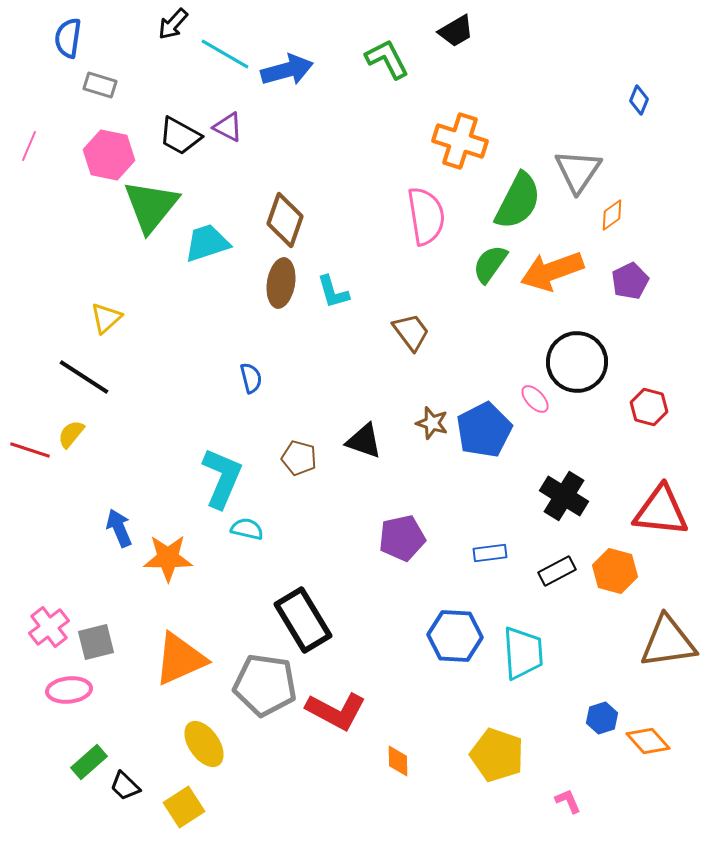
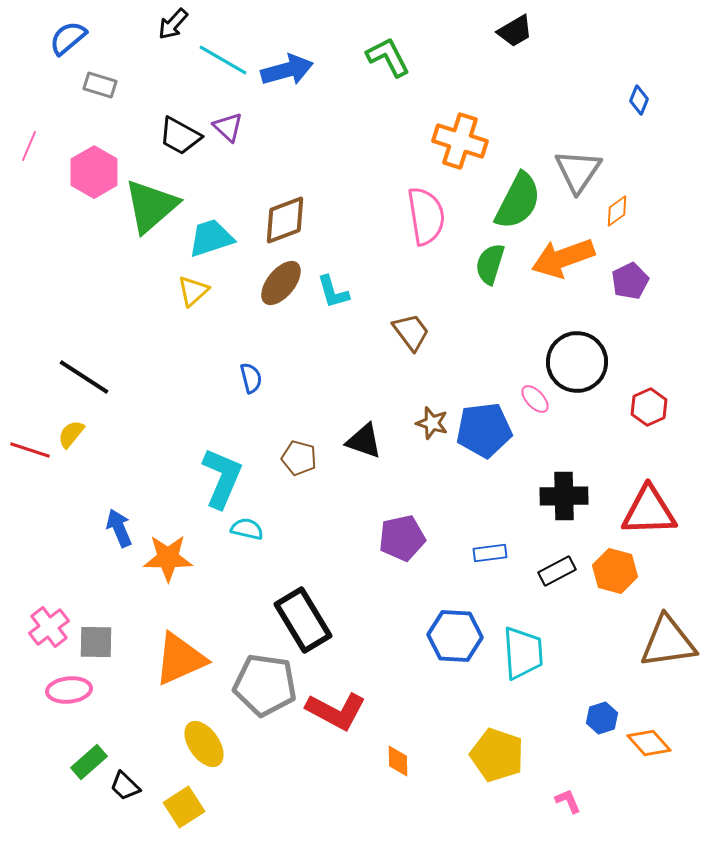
black trapezoid at (456, 31): moved 59 px right
blue semicircle at (68, 38): rotated 42 degrees clockwise
cyan line at (225, 54): moved 2 px left, 6 px down
green L-shape at (387, 59): moved 1 px right, 2 px up
purple triangle at (228, 127): rotated 16 degrees clockwise
pink hexagon at (109, 155): moved 15 px left, 17 px down; rotated 18 degrees clockwise
green triangle at (151, 206): rotated 10 degrees clockwise
orange diamond at (612, 215): moved 5 px right, 4 px up
brown diamond at (285, 220): rotated 50 degrees clockwise
cyan trapezoid at (207, 243): moved 4 px right, 5 px up
green semicircle at (490, 264): rotated 18 degrees counterclockwise
orange arrow at (552, 271): moved 11 px right, 13 px up
brown ellipse at (281, 283): rotated 30 degrees clockwise
yellow triangle at (106, 318): moved 87 px right, 27 px up
red hexagon at (649, 407): rotated 21 degrees clockwise
blue pentagon at (484, 430): rotated 20 degrees clockwise
black cross at (564, 496): rotated 33 degrees counterclockwise
red triangle at (661, 511): moved 12 px left; rotated 8 degrees counterclockwise
gray square at (96, 642): rotated 15 degrees clockwise
orange diamond at (648, 741): moved 1 px right, 2 px down
